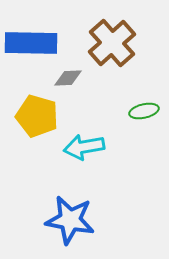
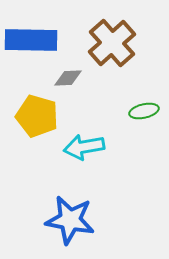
blue rectangle: moved 3 px up
